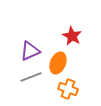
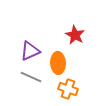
red star: moved 3 px right, 1 px up
orange ellipse: rotated 25 degrees counterclockwise
gray line: rotated 45 degrees clockwise
